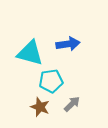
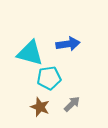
cyan pentagon: moved 2 px left, 3 px up
